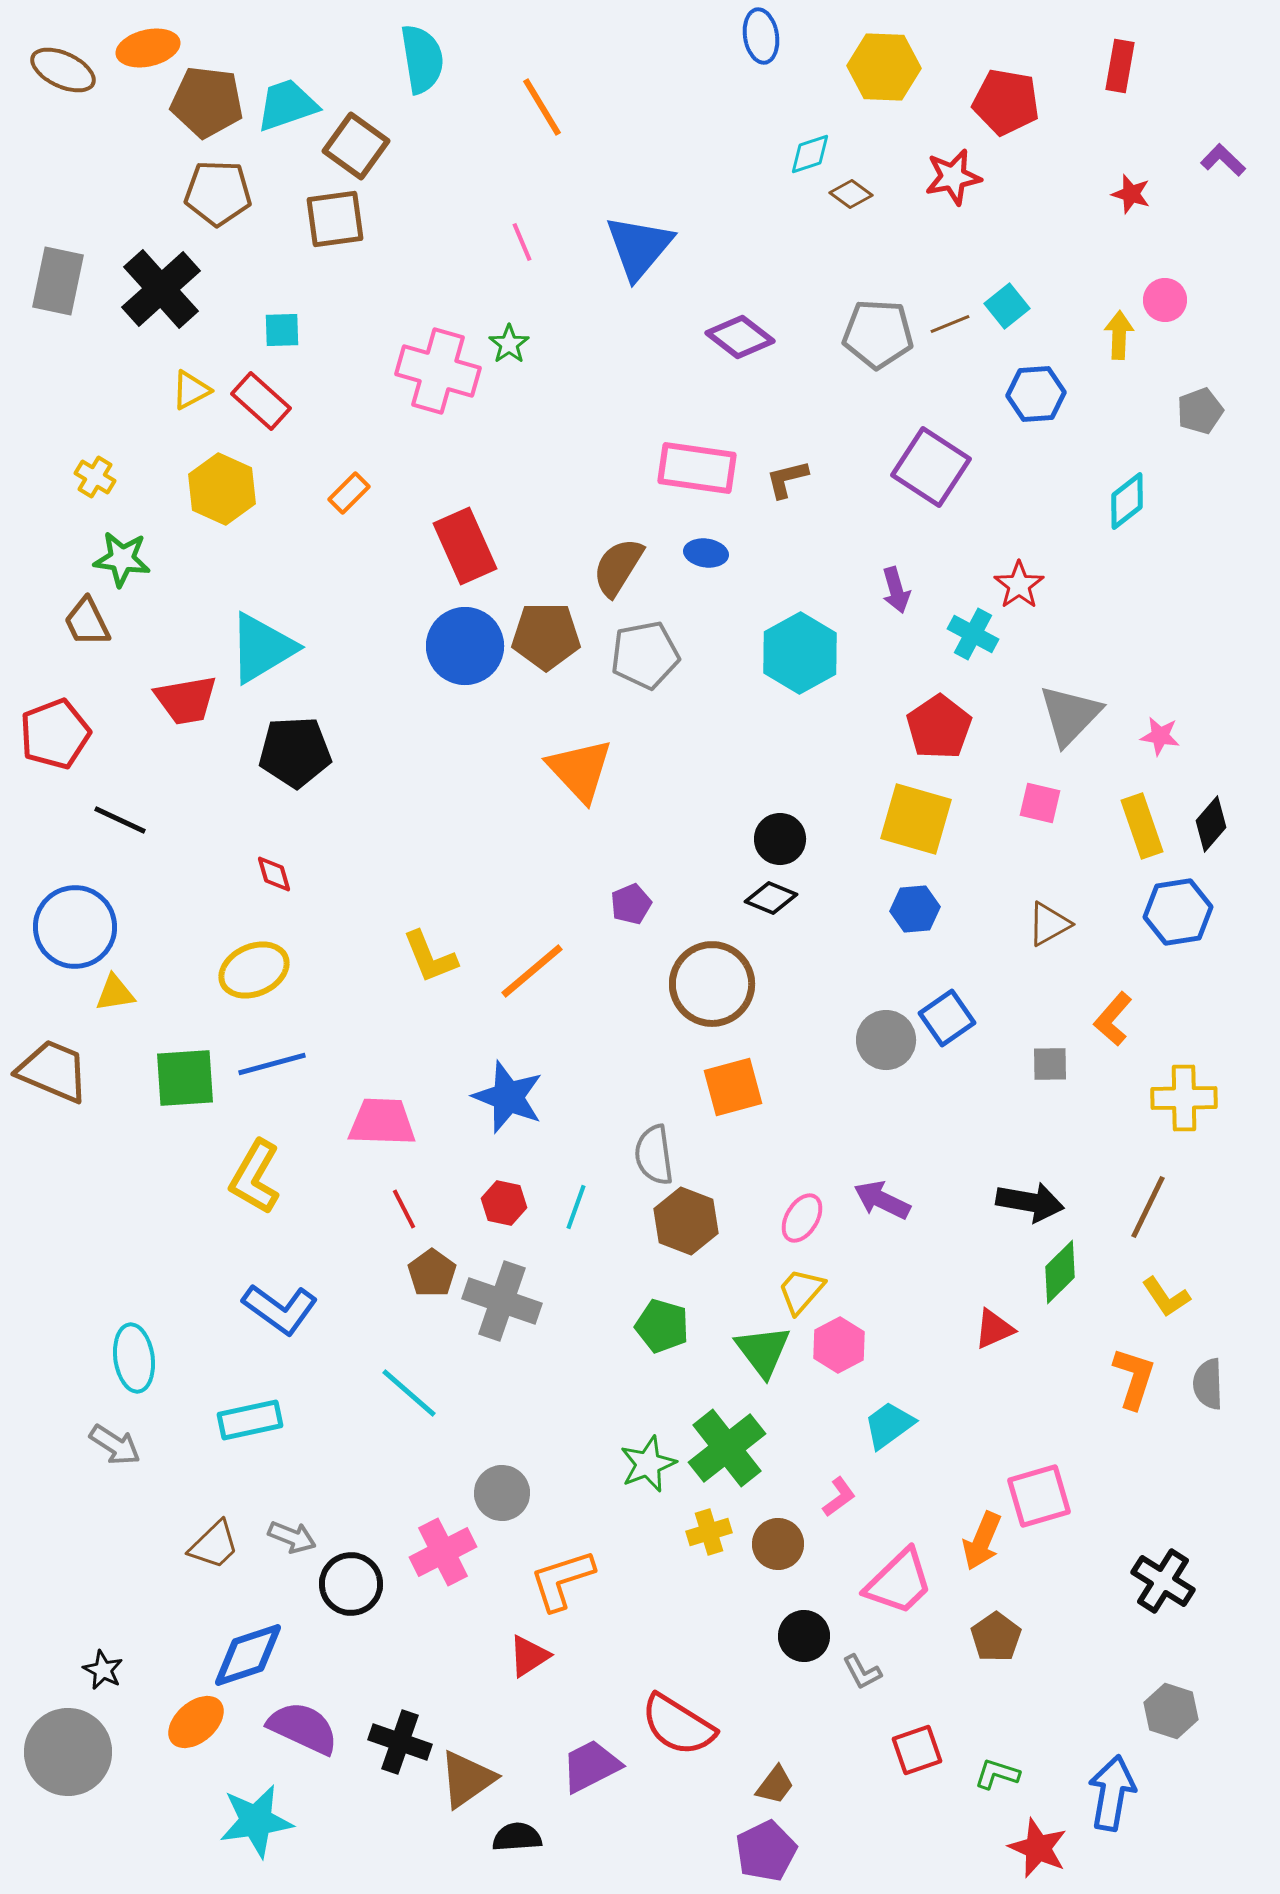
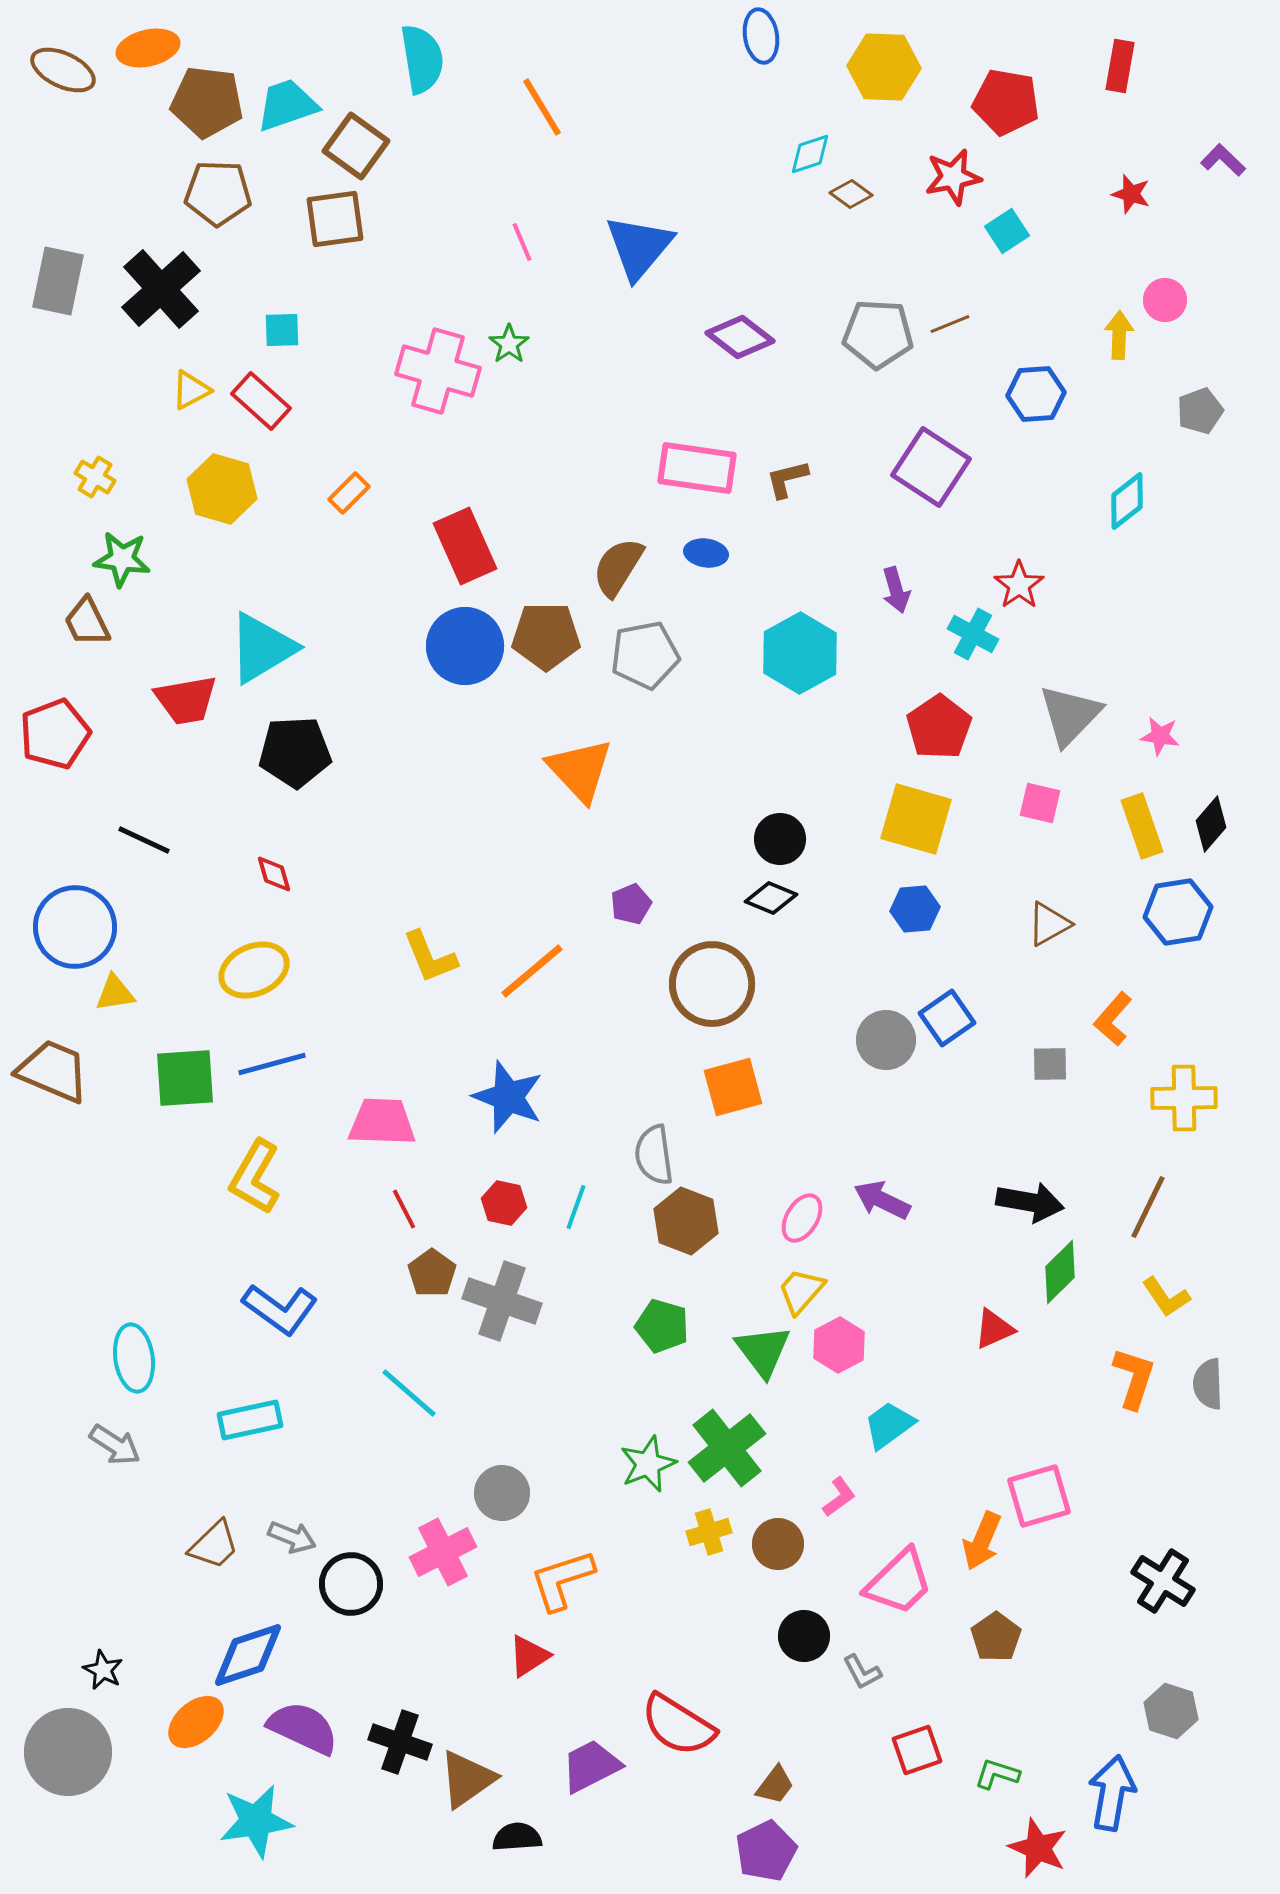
cyan square at (1007, 306): moved 75 px up; rotated 6 degrees clockwise
yellow hexagon at (222, 489): rotated 8 degrees counterclockwise
black line at (120, 820): moved 24 px right, 20 px down
